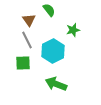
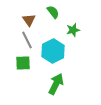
green semicircle: moved 4 px right, 2 px down
green arrow: rotated 95 degrees clockwise
